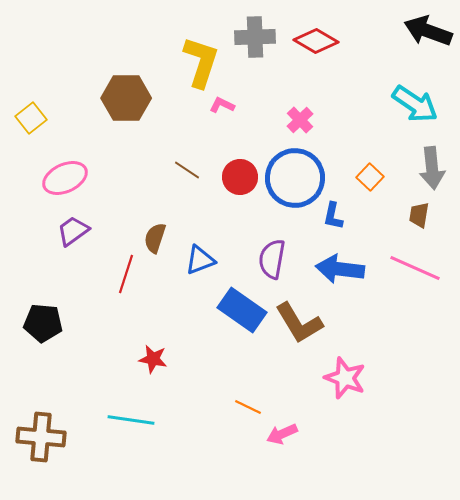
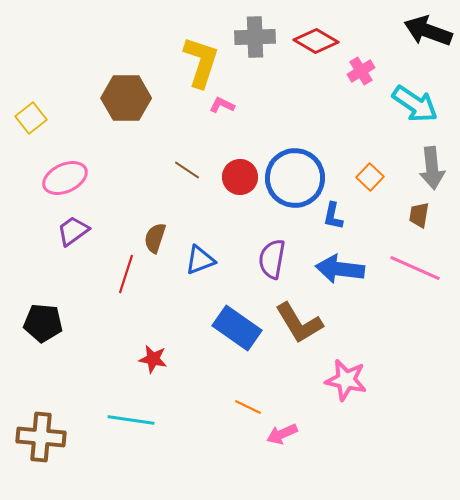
pink cross: moved 61 px right, 49 px up; rotated 12 degrees clockwise
blue rectangle: moved 5 px left, 18 px down
pink star: moved 1 px right, 2 px down; rotated 9 degrees counterclockwise
